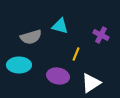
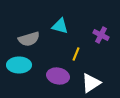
gray semicircle: moved 2 px left, 2 px down
